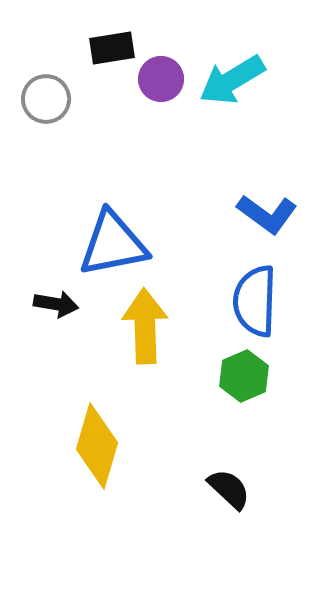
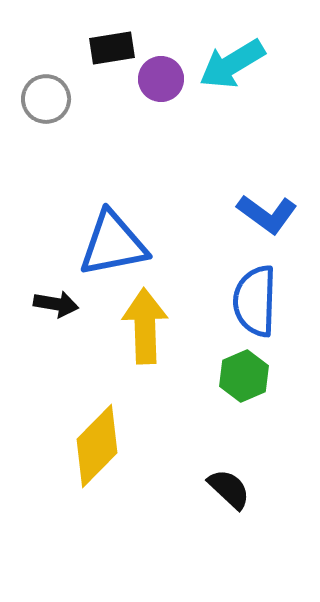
cyan arrow: moved 16 px up
yellow diamond: rotated 28 degrees clockwise
